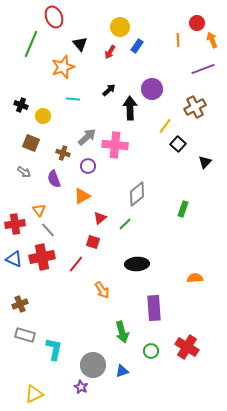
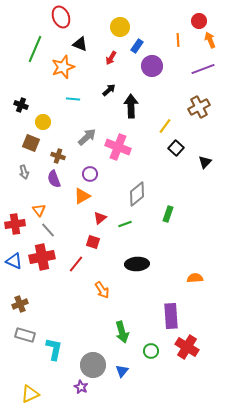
red ellipse at (54, 17): moved 7 px right
red circle at (197, 23): moved 2 px right, 2 px up
orange arrow at (212, 40): moved 2 px left
green line at (31, 44): moved 4 px right, 5 px down
black triangle at (80, 44): rotated 28 degrees counterclockwise
red arrow at (110, 52): moved 1 px right, 6 px down
purple circle at (152, 89): moved 23 px up
brown cross at (195, 107): moved 4 px right
black arrow at (130, 108): moved 1 px right, 2 px up
yellow circle at (43, 116): moved 6 px down
black square at (178, 144): moved 2 px left, 4 px down
pink cross at (115, 145): moved 3 px right, 2 px down; rotated 15 degrees clockwise
brown cross at (63, 153): moved 5 px left, 3 px down
purple circle at (88, 166): moved 2 px right, 8 px down
gray arrow at (24, 172): rotated 40 degrees clockwise
green rectangle at (183, 209): moved 15 px left, 5 px down
green line at (125, 224): rotated 24 degrees clockwise
blue triangle at (14, 259): moved 2 px down
purple rectangle at (154, 308): moved 17 px right, 8 px down
blue triangle at (122, 371): rotated 32 degrees counterclockwise
yellow triangle at (34, 394): moved 4 px left
